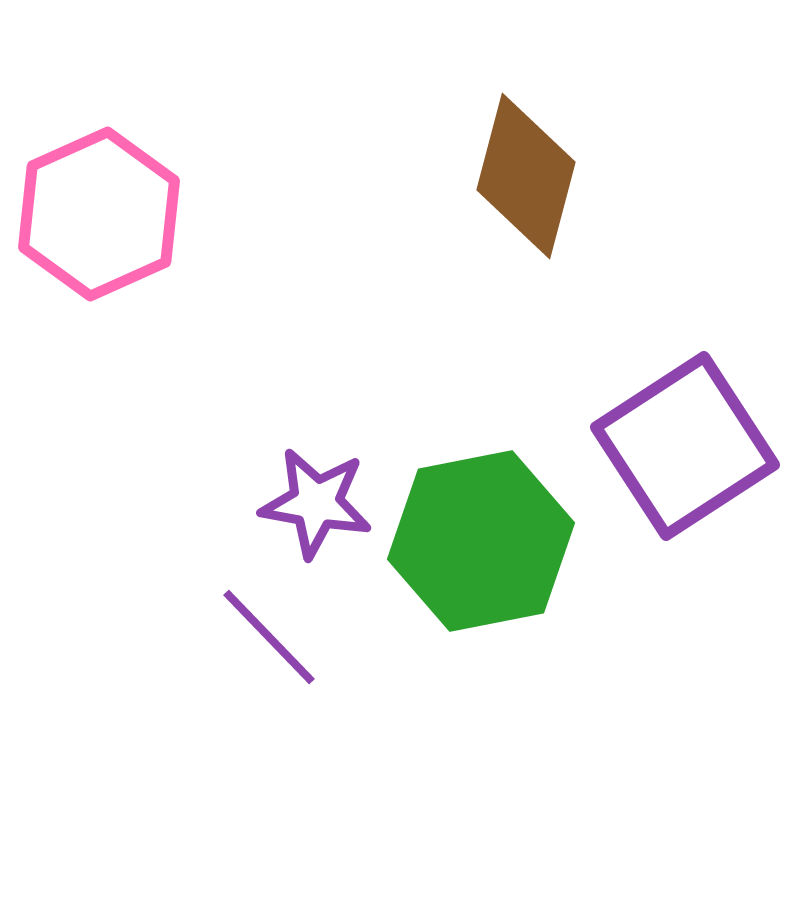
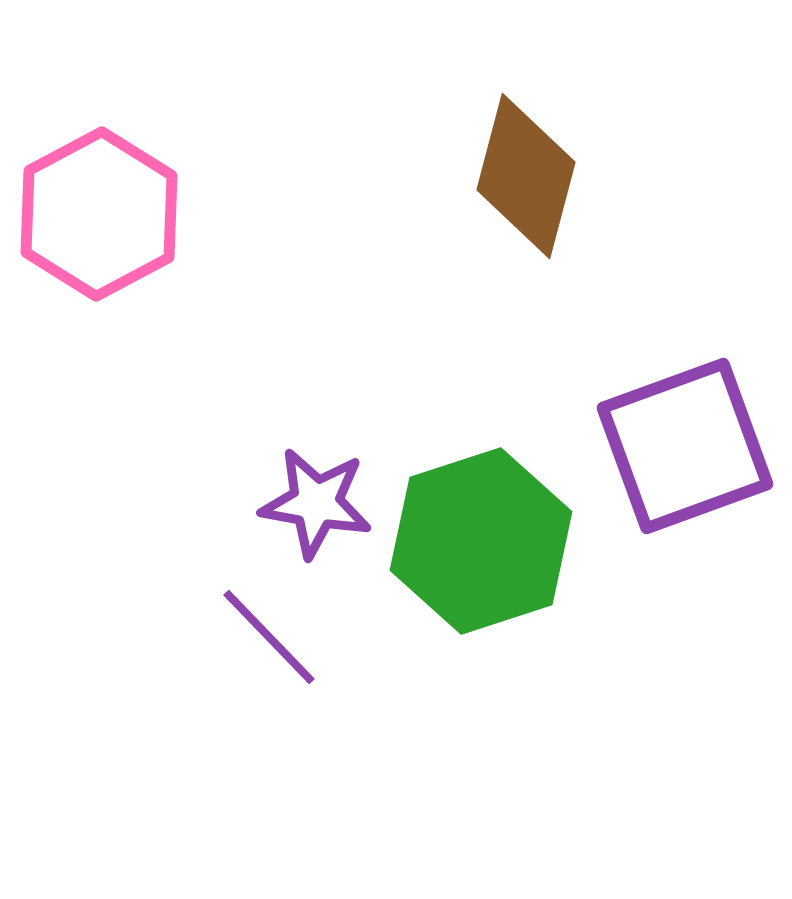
pink hexagon: rotated 4 degrees counterclockwise
purple square: rotated 13 degrees clockwise
green hexagon: rotated 7 degrees counterclockwise
